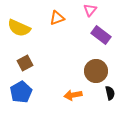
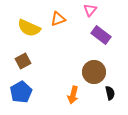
orange triangle: moved 1 px right, 1 px down
yellow semicircle: moved 10 px right
brown square: moved 2 px left, 2 px up
brown circle: moved 2 px left, 1 px down
orange arrow: rotated 66 degrees counterclockwise
